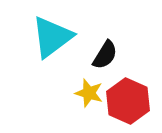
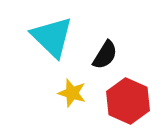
cyan triangle: rotated 39 degrees counterclockwise
yellow star: moved 17 px left
